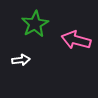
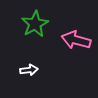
white arrow: moved 8 px right, 10 px down
